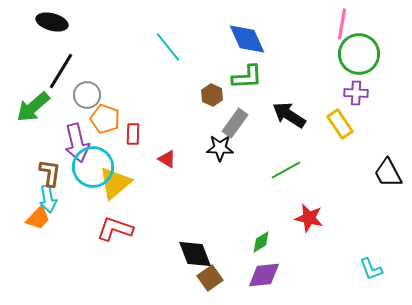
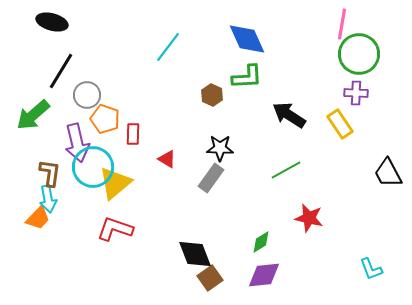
cyan line: rotated 76 degrees clockwise
green arrow: moved 8 px down
gray rectangle: moved 24 px left, 55 px down
